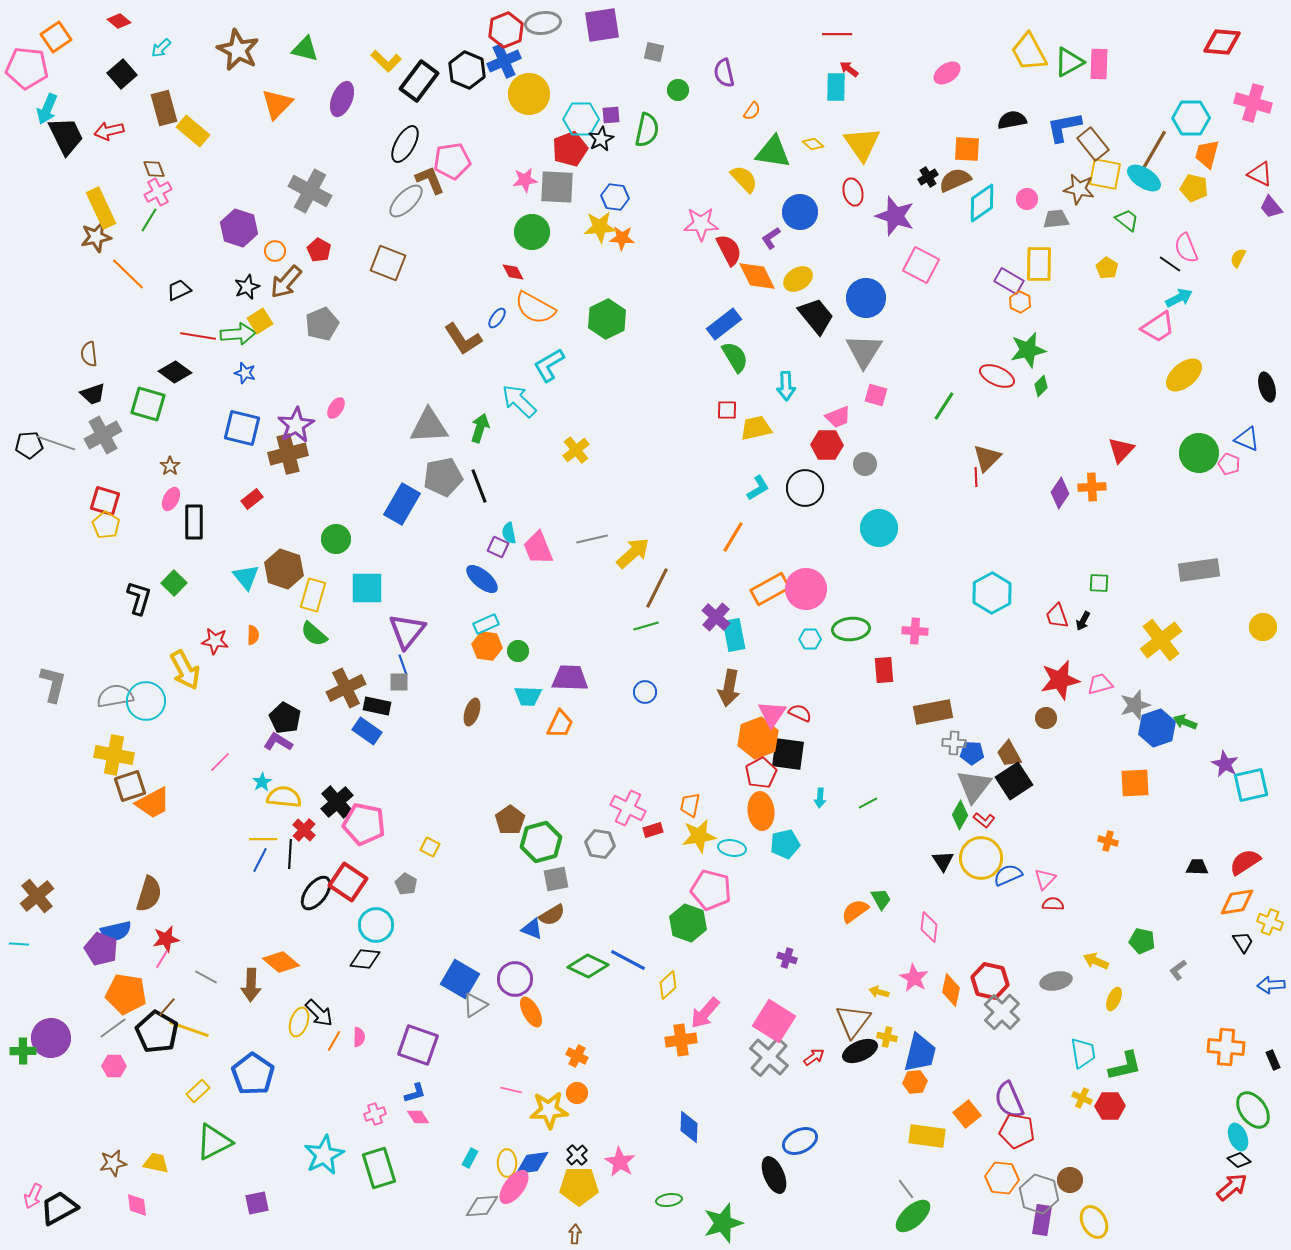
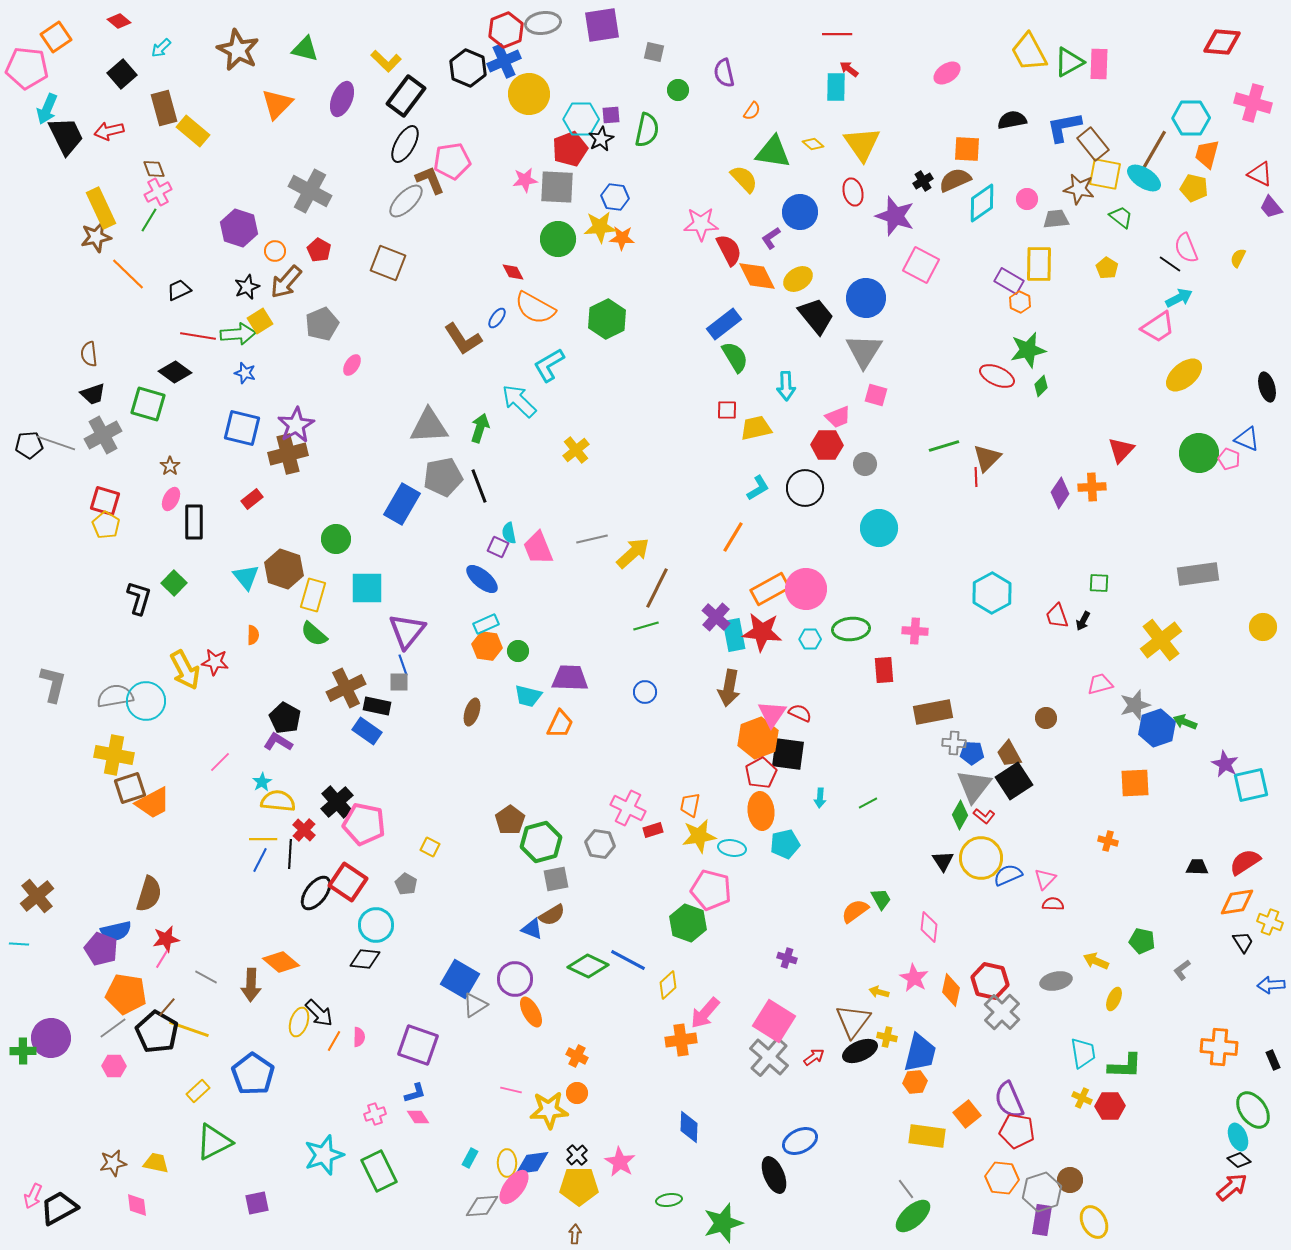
black hexagon at (467, 70): moved 1 px right, 2 px up
black rectangle at (419, 81): moved 13 px left, 15 px down
black cross at (928, 177): moved 5 px left, 4 px down
green trapezoid at (1127, 220): moved 6 px left, 3 px up
green circle at (532, 232): moved 26 px right, 7 px down
green line at (944, 406): moved 40 px down; rotated 40 degrees clockwise
pink ellipse at (336, 408): moved 16 px right, 43 px up
pink pentagon at (1229, 464): moved 5 px up
gray rectangle at (1199, 570): moved 1 px left, 4 px down
red star at (215, 641): moved 21 px down
red star at (1060, 680): moved 298 px left, 48 px up; rotated 18 degrees clockwise
cyan trapezoid at (528, 696): rotated 12 degrees clockwise
brown square at (130, 786): moved 2 px down
yellow semicircle at (284, 797): moved 6 px left, 4 px down
red L-shape at (984, 820): moved 4 px up
gray L-shape at (1178, 970): moved 4 px right
orange cross at (1226, 1047): moved 7 px left
green L-shape at (1125, 1066): rotated 15 degrees clockwise
cyan star at (324, 1155): rotated 9 degrees clockwise
green rectangle at (379, 1168): moved 3 px down; rotated 9 degrees counterclockwise
gray hexagon at (1039, 1194): moved 3 px right, 2 px up; rotated 24 degrees clockwise
